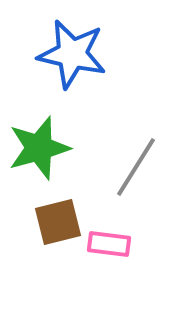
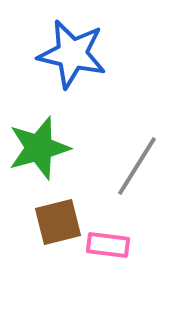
gray line: moved 1 px right, 1 px up
pink rectangle: moved 1 px left, 1 px down
